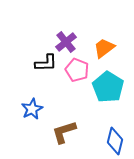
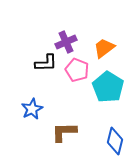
purple cross: rotated 15 degrees clockwise
brown L-shape: rotated 16 degrees clockwise
